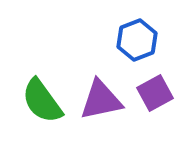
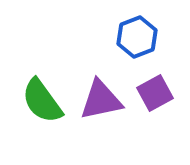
blue hexagon: moved 3 px up
